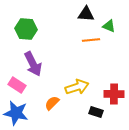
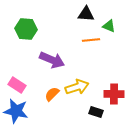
purple arrow: moved 19 px right, 4 px up; rotated 40 degrees counterclockwise
orange semicircle: moved 9 px up
blue star: moved 2 px up
